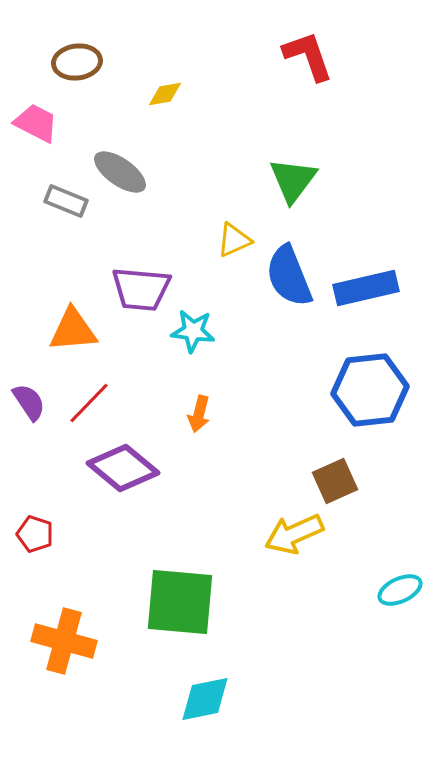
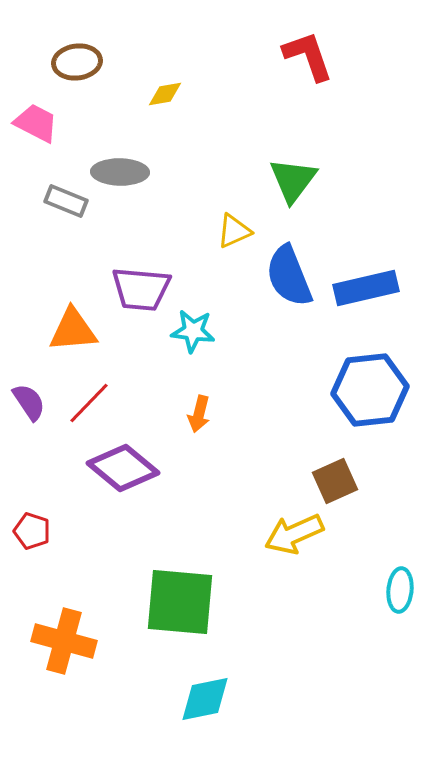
gray ellipse: rotated 34 degrees counterclockwise
yellow triangle: moved 9 px up
red pentagon: moved 3 px left, 3 px up
cyan ellipse: rotated 60 degrees counterclockwise
